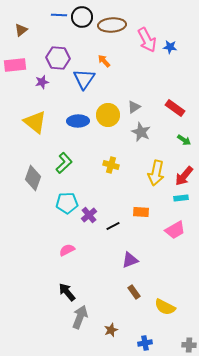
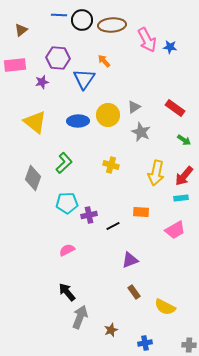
black circle: moved 3 px down
purple cross: rotated 28 degrees clockwise
